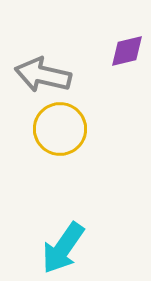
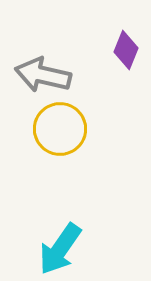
purple diamond: moved 1 px left, 1 px up; rotated 54 degrees counterclockwise
cyan arrow: moved 3 px left, 1 px down
